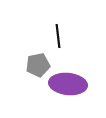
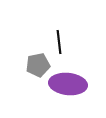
black line: moved 1 px right, 6 px down
